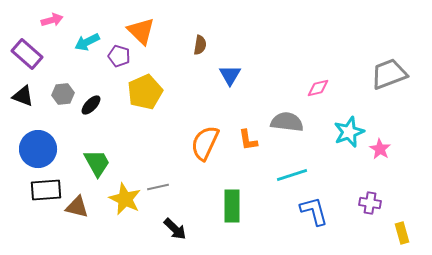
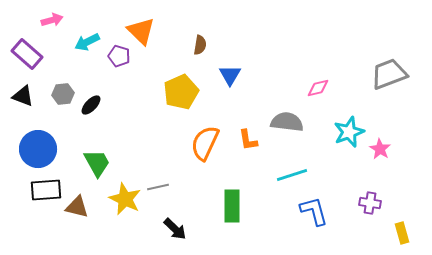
yellow pentagon: moved 36 px right
